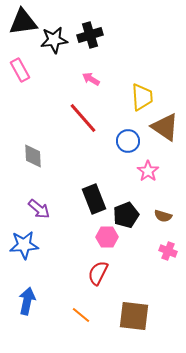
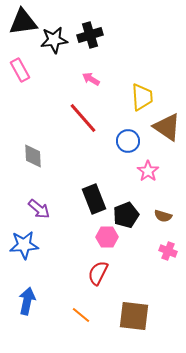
brown triangle: moved 2 px right
